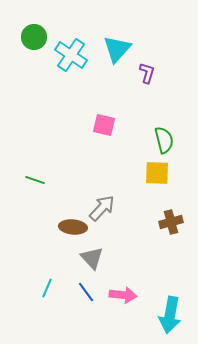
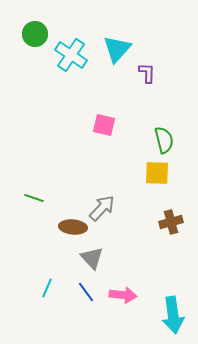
green circle: moved 1 px right, 3 px up
purple L-shape: rotated 15 degrees counterclockwise
green line: moved 1 px left, 18 px down
cyan arrow: moved 3 px right; rotated 18 degrees counterclockwise
